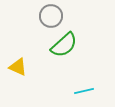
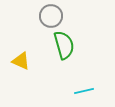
green semicircle: rotated 64 degrees counterclockwise
yellow triangle: moved 3 px right, 6 px up
